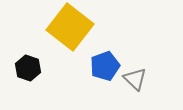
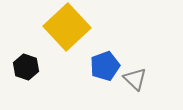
yellow square: moved 3 px left; rotated 9 degrees clockwise
black hexagon: moved 2 px left, 1 px up
